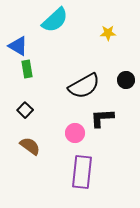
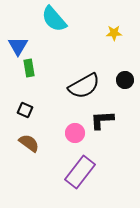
cyan semicircle: moved 1 px left, 1 px up; rotated 92 degrees clockwise
yellow star: moved 6 px right
blue triangle: rotated 30 degrees clockwise
green rectangle: moved 2 px right, 1 px up
black circle: moved 1 px left
black square: rotated 21 degrees counterclockwise
black L-shape: moved 2 px down
brown semicircle: moved 1 px left, 3 px up
purple rectangle: moved 2 px left; rotated 32 degrees clockwise
